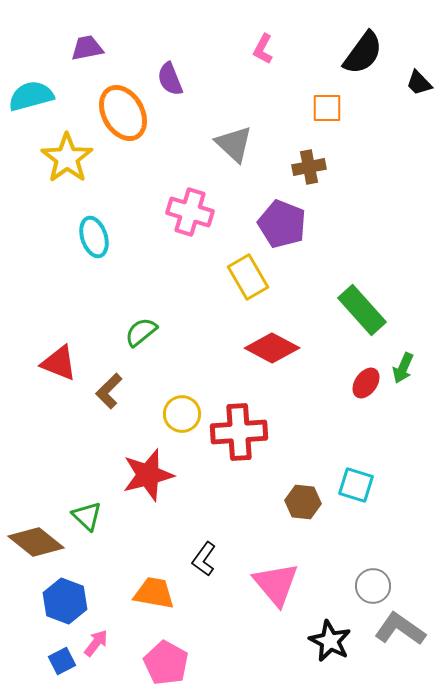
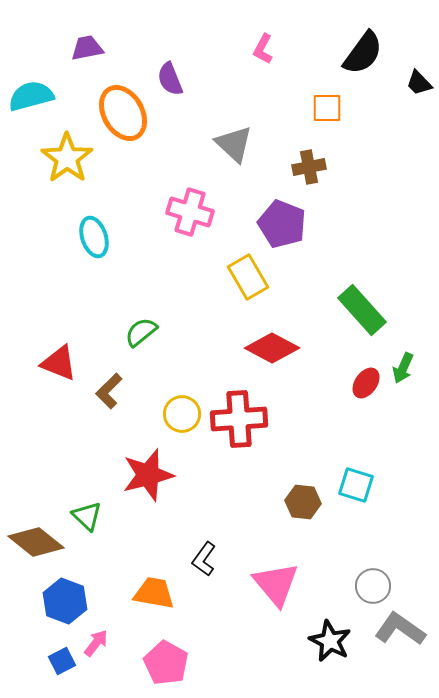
red cross: moved 13 px up
